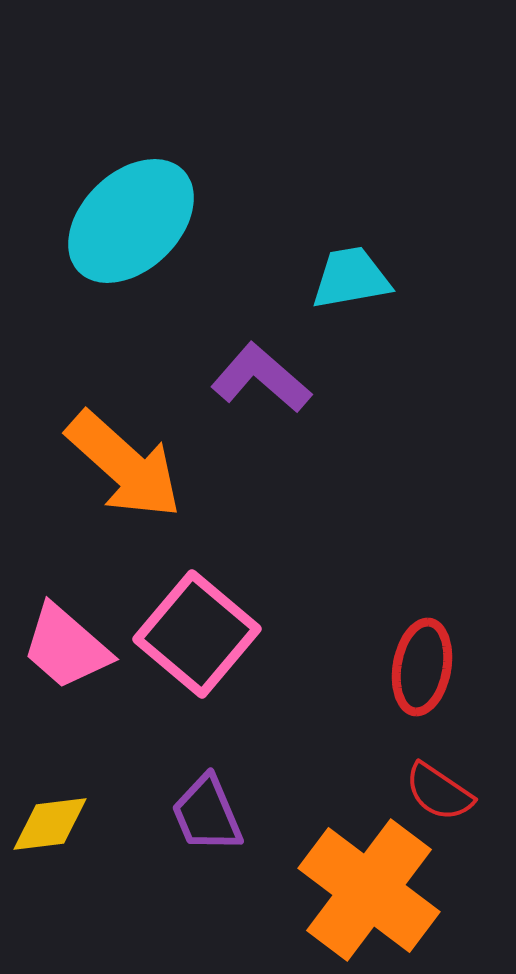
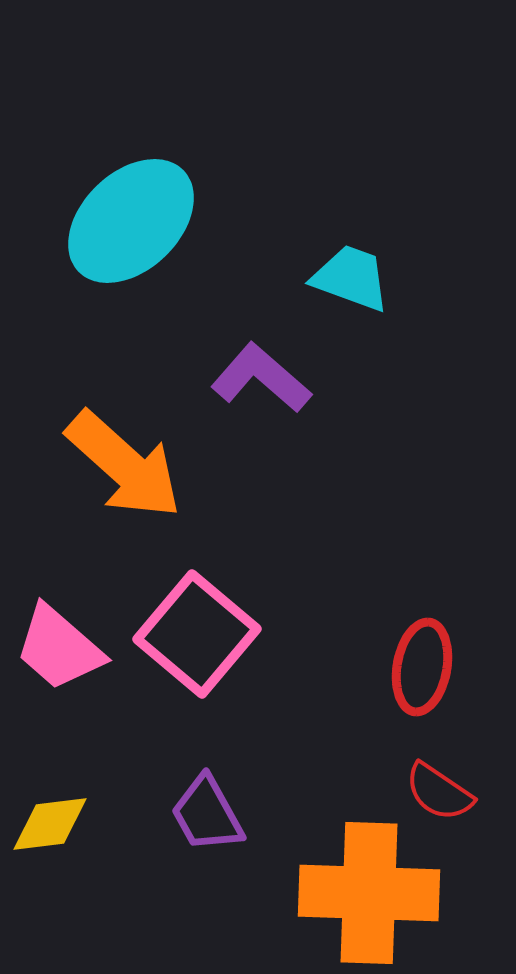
cyan trapezoid: rotated 30 degrees clockwise
pink trapezoid: moved 7 px left, 1 px down
purple trapezoid: rotated 6 degrees counterclockwise
orange cross: moved 3 px down; rotated 35 degrees counterclockwise
